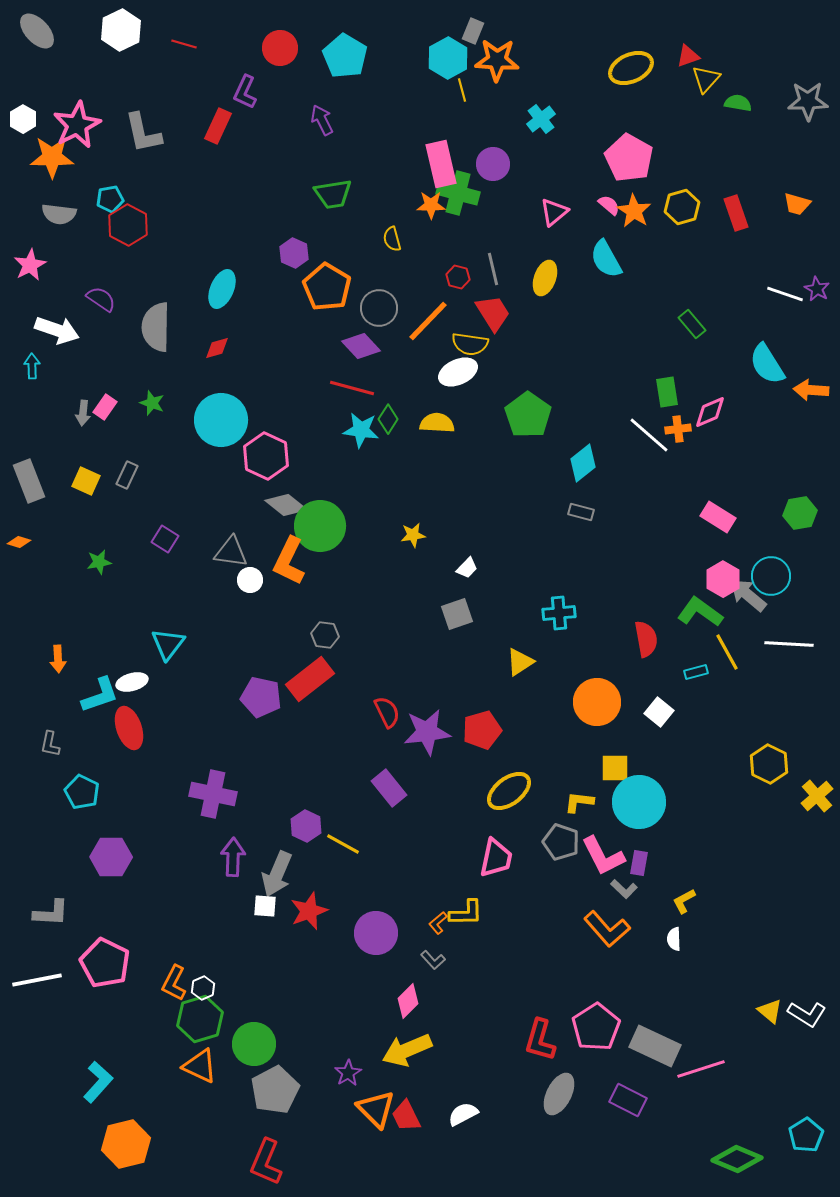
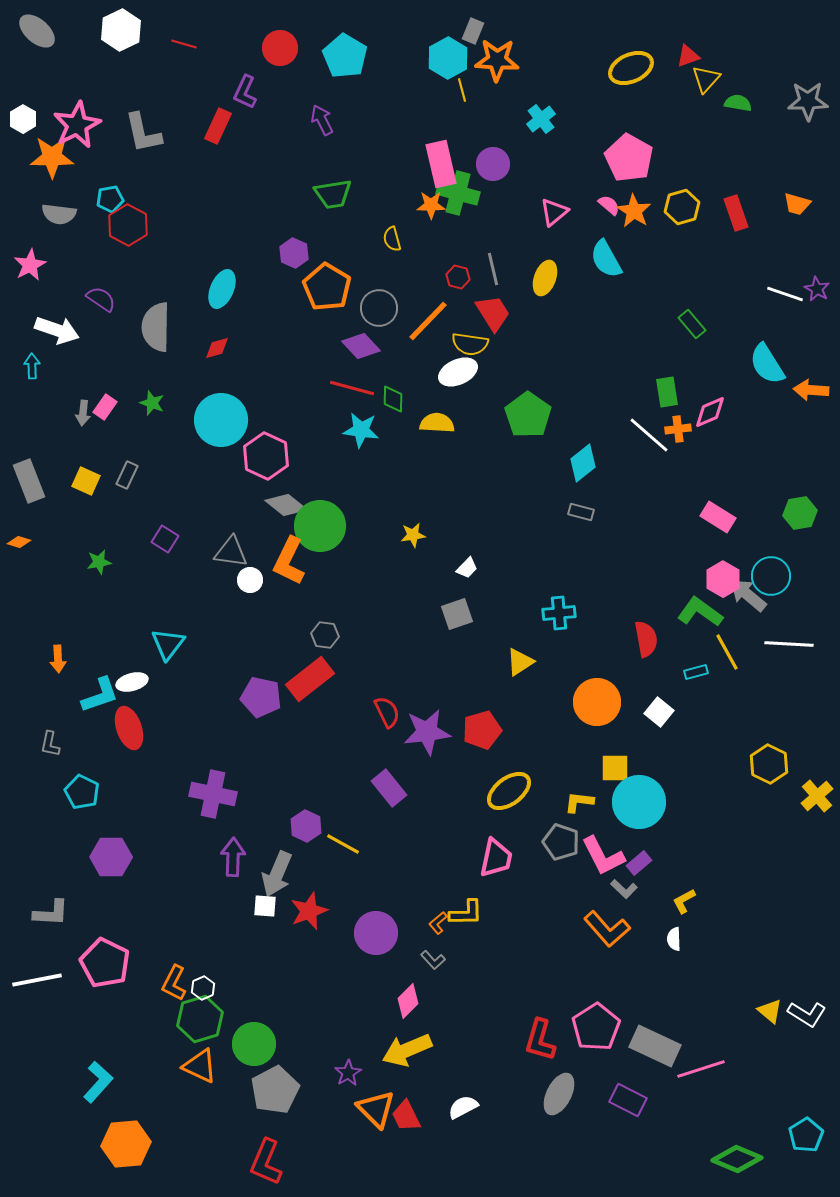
gray ellipse at (37, 31): rotated 6 degrees counterclockwise
green diamond at (388, 419): moved 5 px right, 20 px up; rotated 32 degrees counterclockwise
purple rectangle at (639, 863): rotated 40 degrees clockwise
white semicircle at (463, 1114): moved 7 px up
orange hexagon at (126, 1144): rotated 9 degrees clockwise
